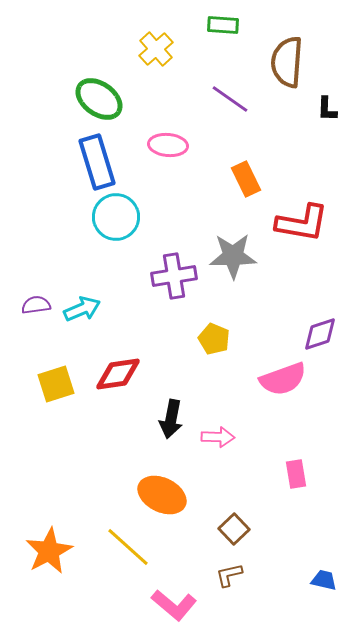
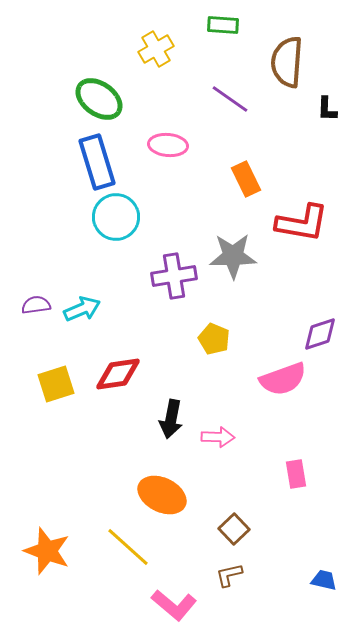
yellow cross: rotated 12 degrees clockwise
orange star: moved 2 px left; rotated 24 degrees counterclockwise
